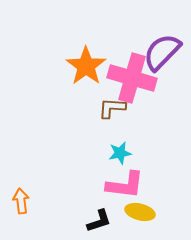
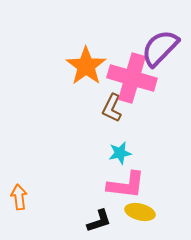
purple semicircle: moved 2 px left, 4 px up
brown L-shape: rotated 68 degrees counterclockwise
pink L-shape: moved 1 px right
orange arrow: moved 2 px left, 4 px up
